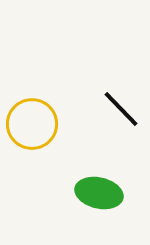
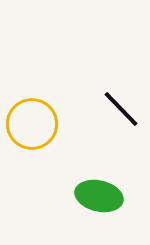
green ellipse: moved 3 px down
